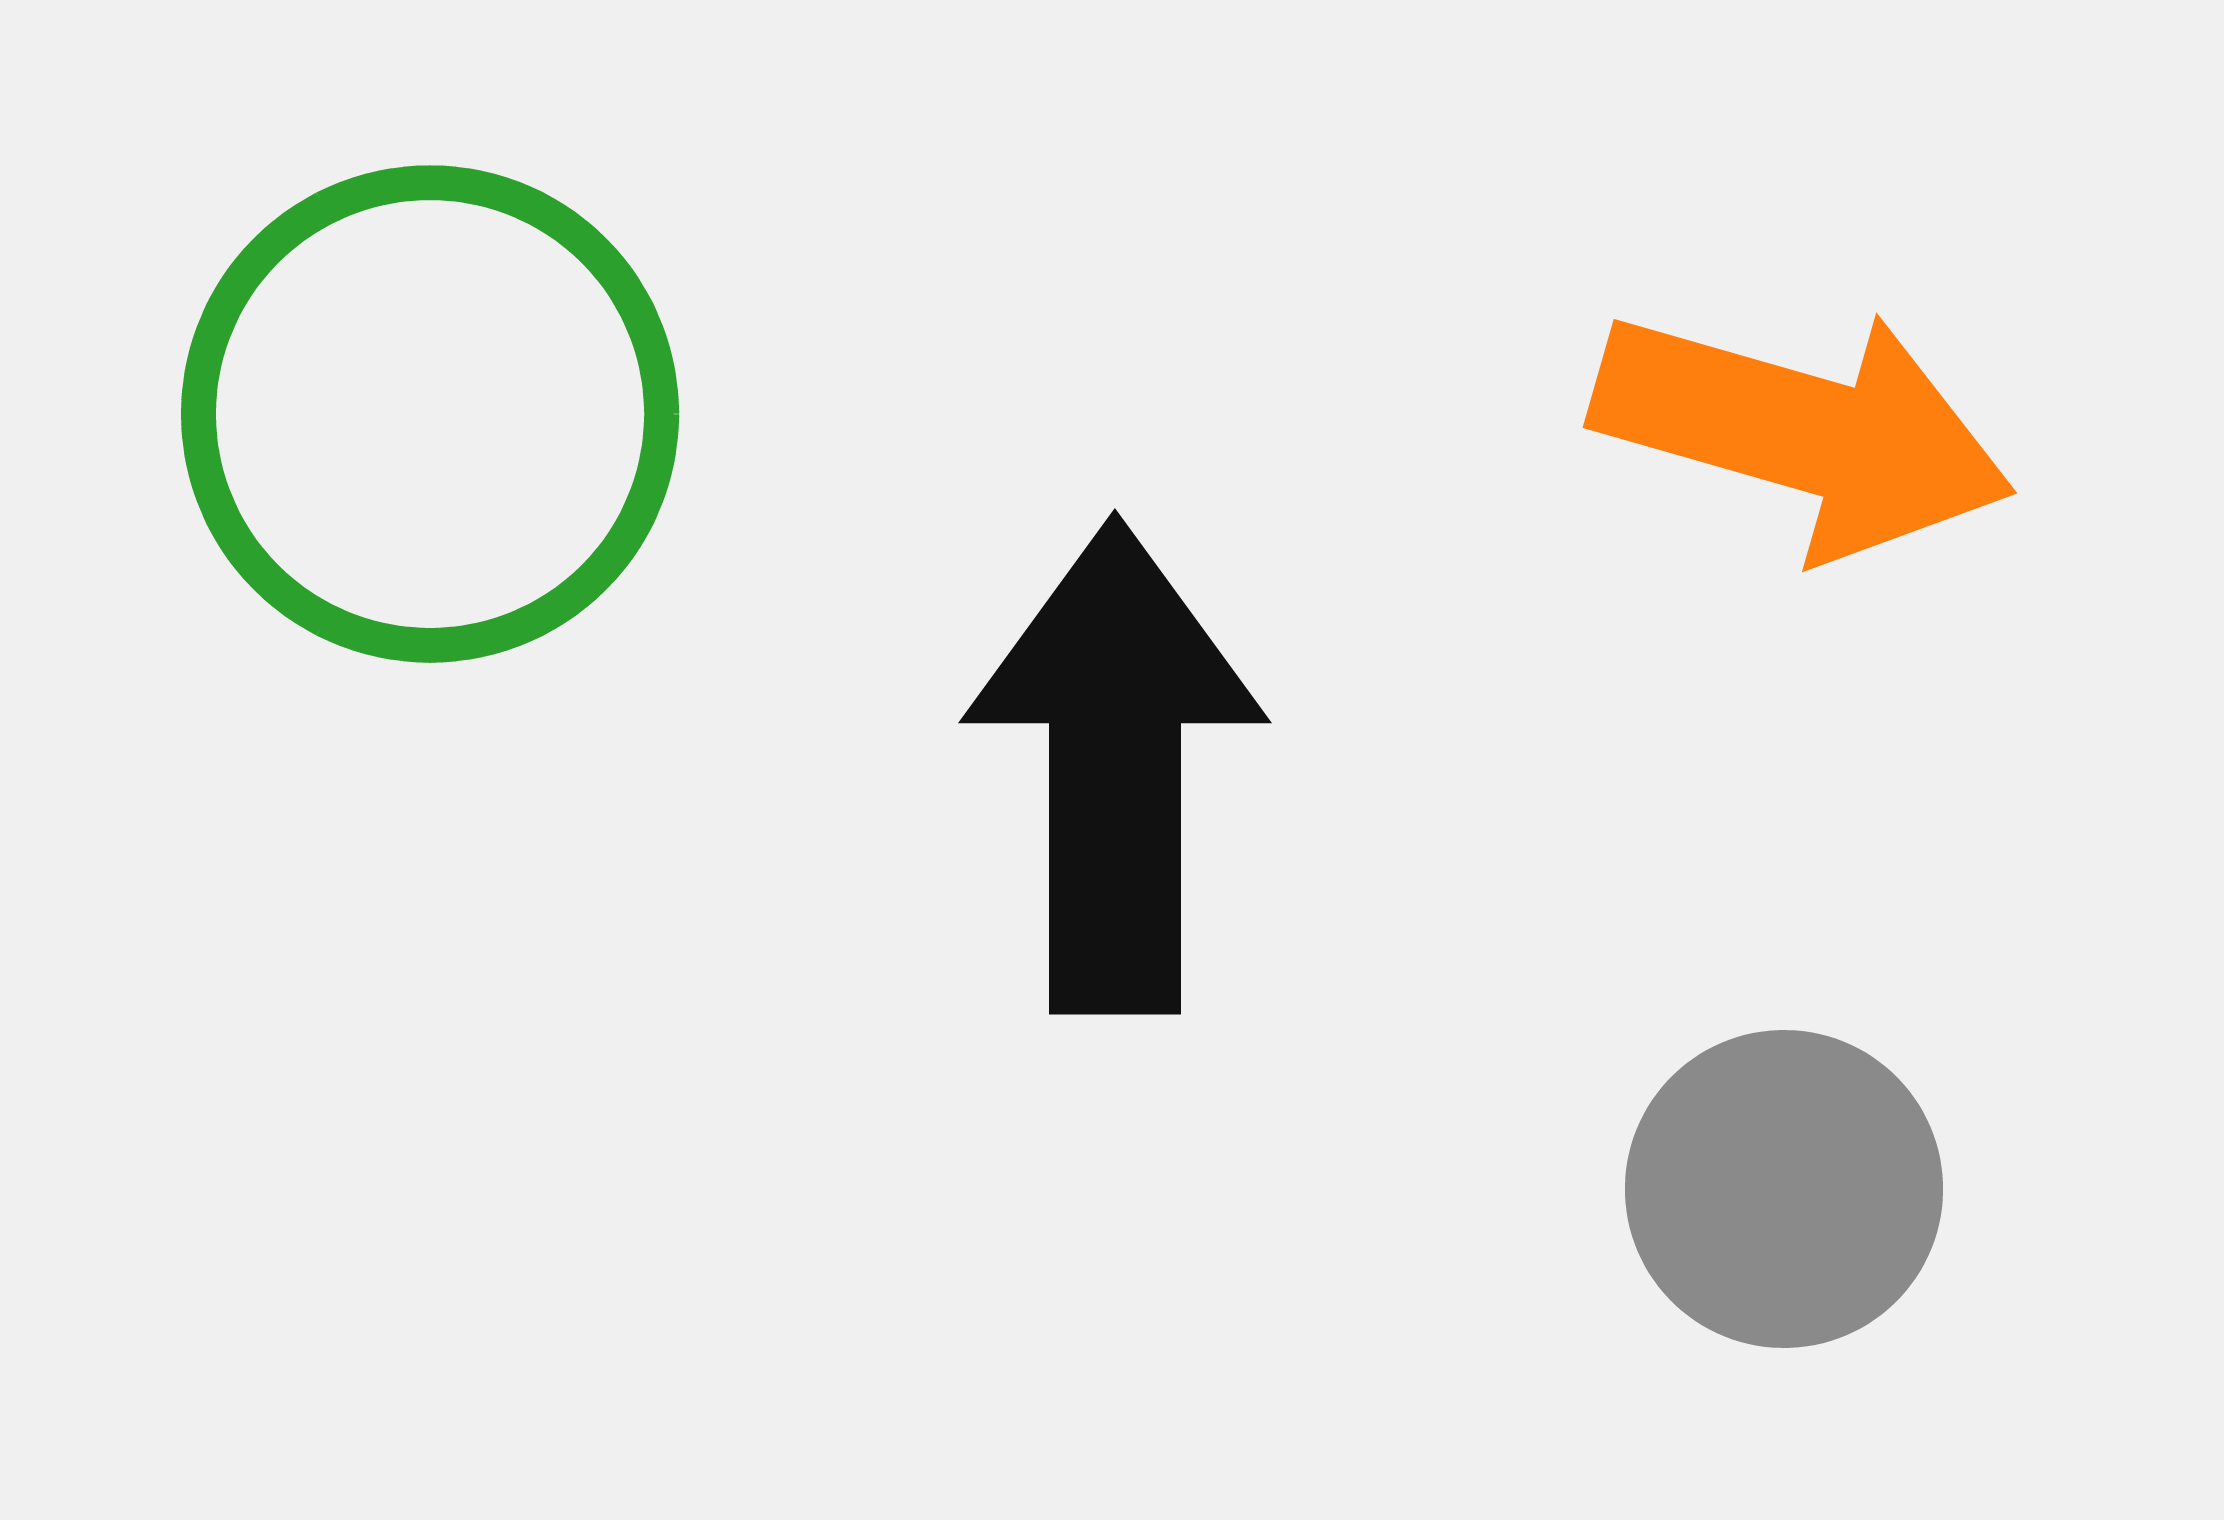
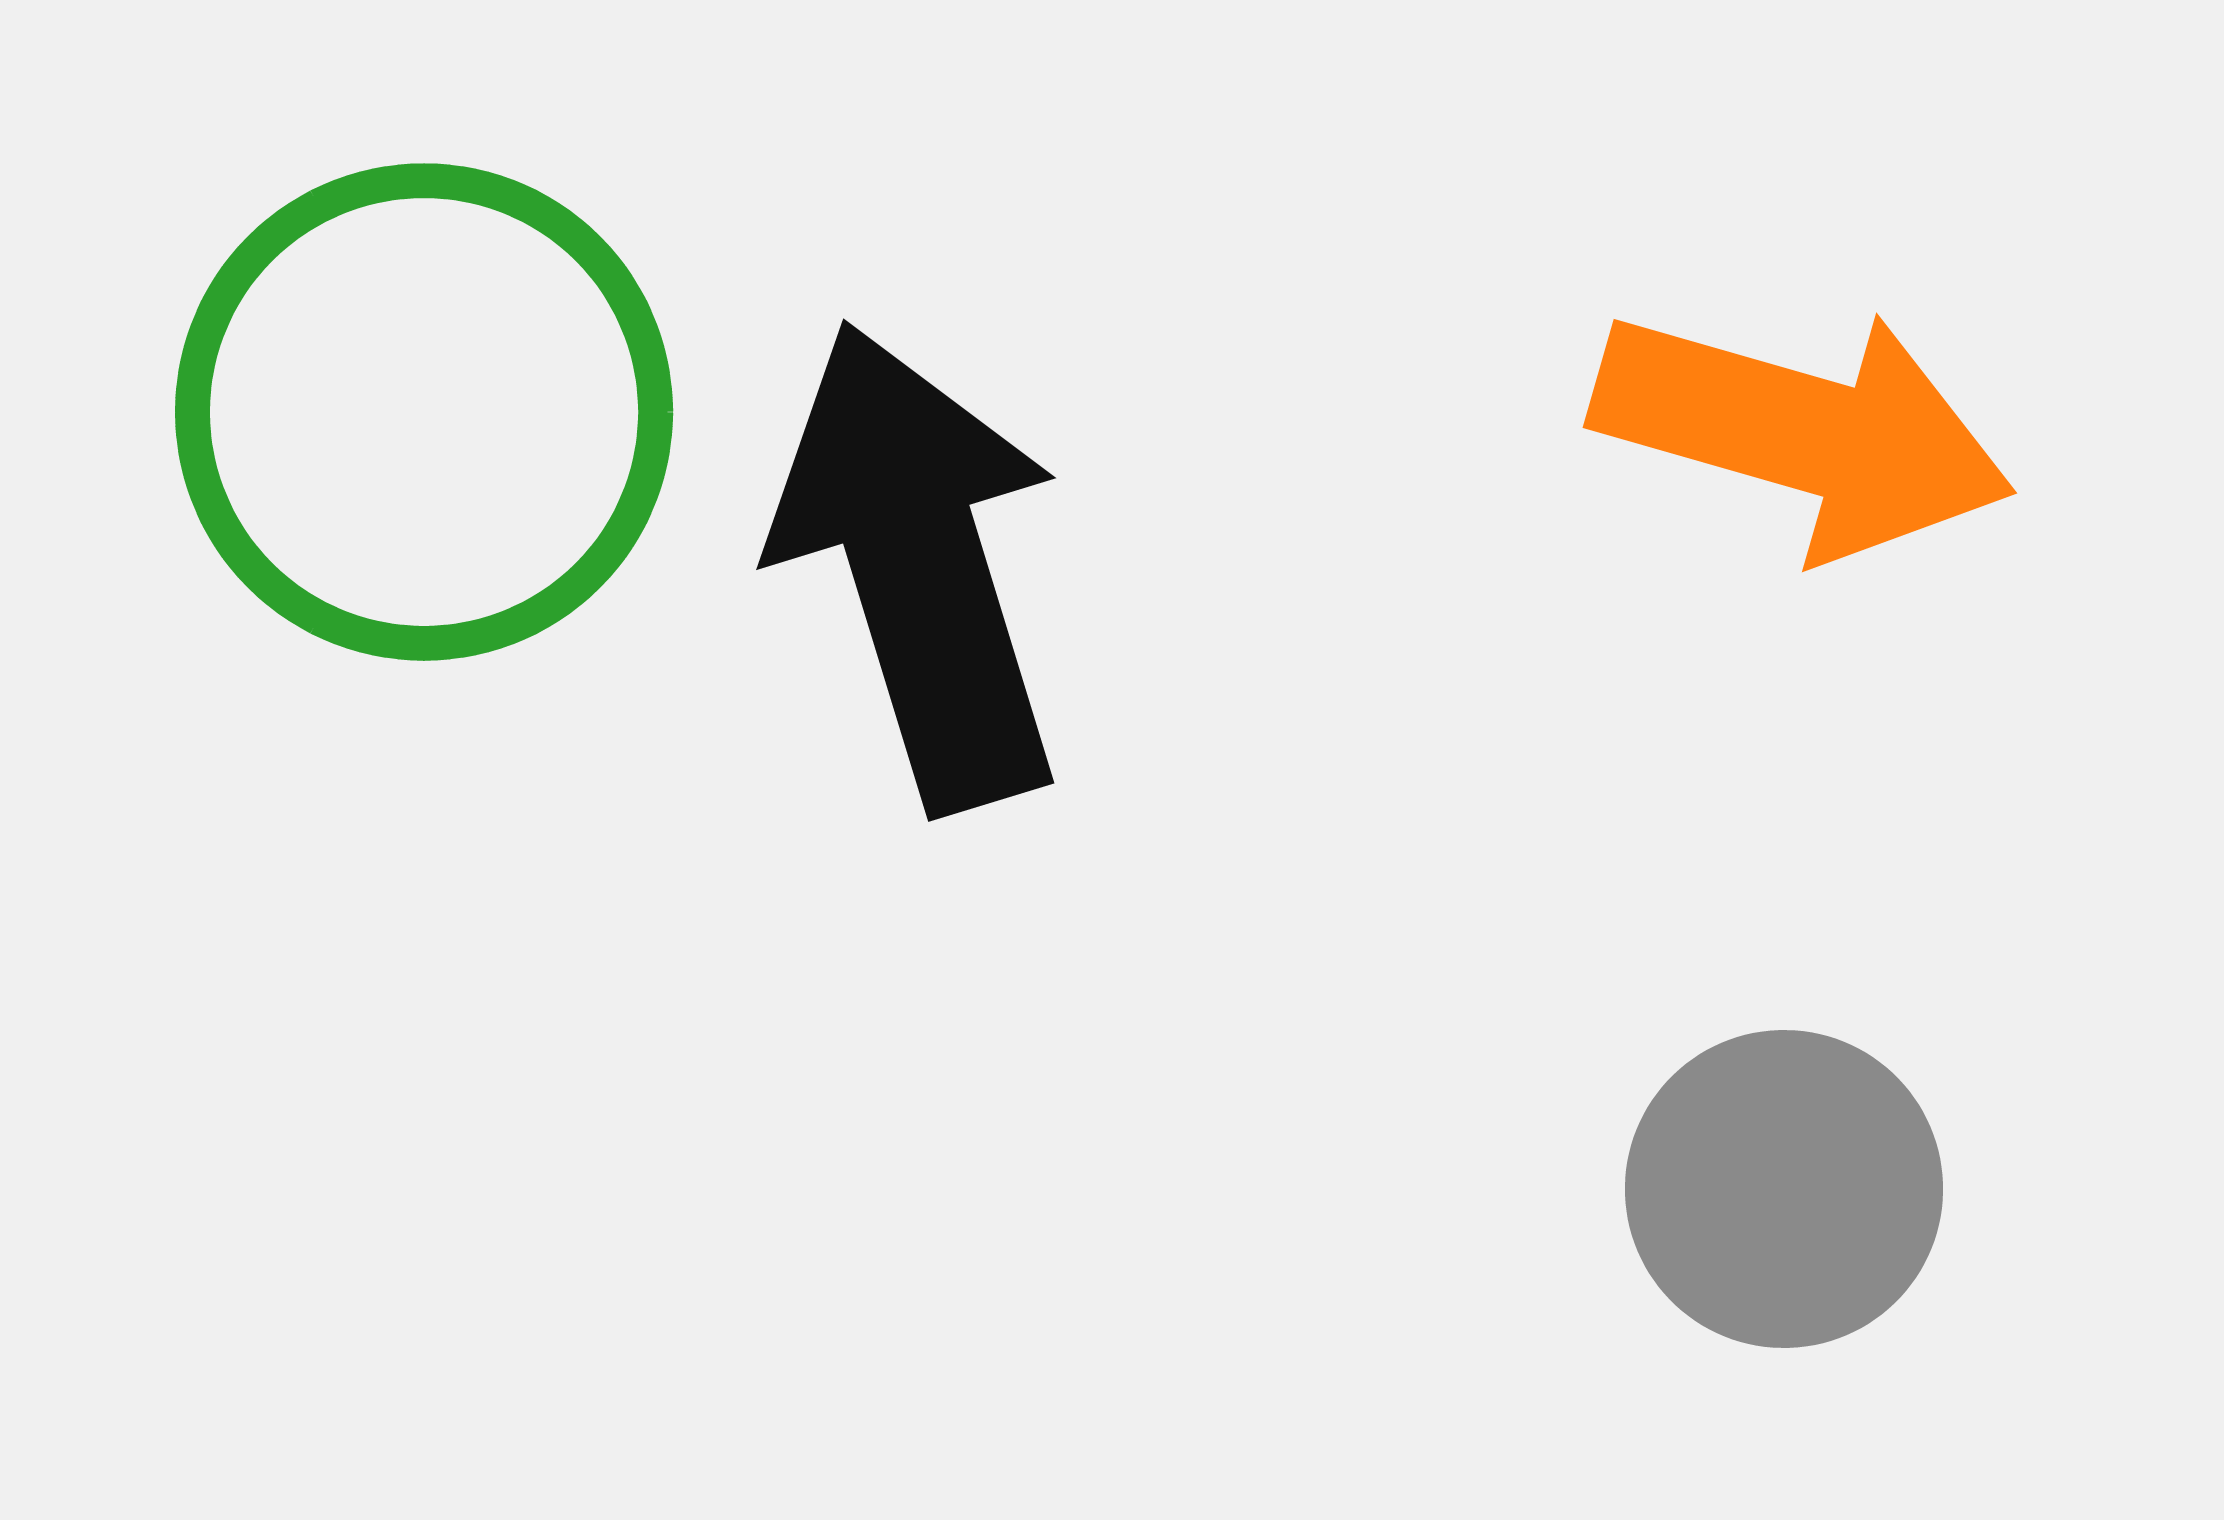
green circle: moved 6 px left, 2 px up
black arrow: moved 196 px left, 201 px up; rotated 17 degrees counterclockwise
